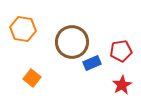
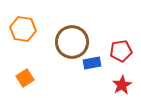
blue rectangle: rotated 12 degrees clockwise
orange square: moved 7 px left; rotated 18 degrees clockwise
